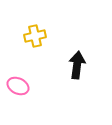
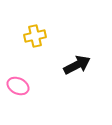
black arrow: rotated 56 degrees clockwise
